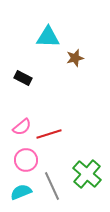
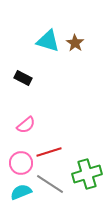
cyan triangle: moved 4 px down; rotated 15 degrees clockwise
brown star: moved 15 px up; rotated 24 degrees counterclockwise
pink semicircle: moved 4 px right, 2 px up
red line: moved 18 px down
pink circle: moved 5 px left, 3 px down
green cross: rotated 32 degrees clockwise
gray line: moved 2 px left, 2 px up; rotated 32 degrees counterclockwise
